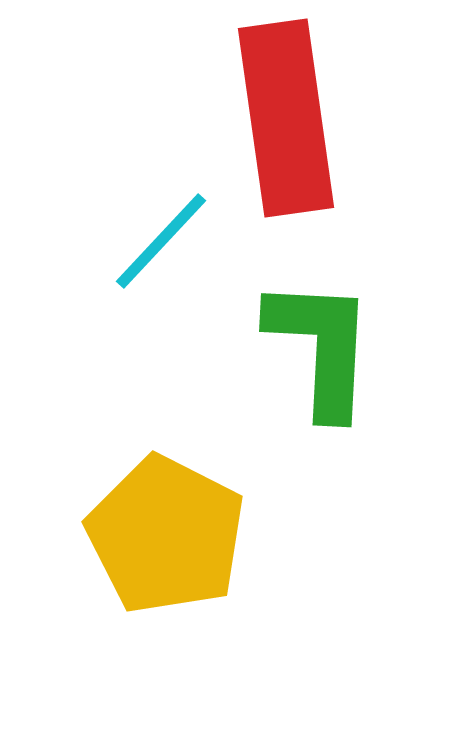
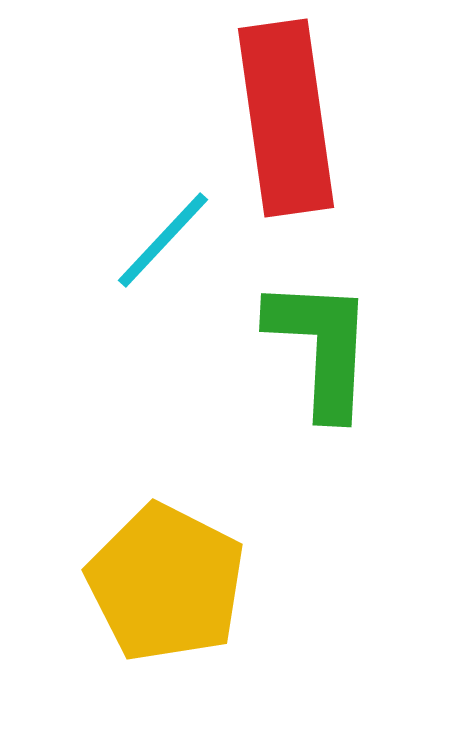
cyan line: moved 2 px right, 1 px up
yellow pentagon: moved 48 px down
